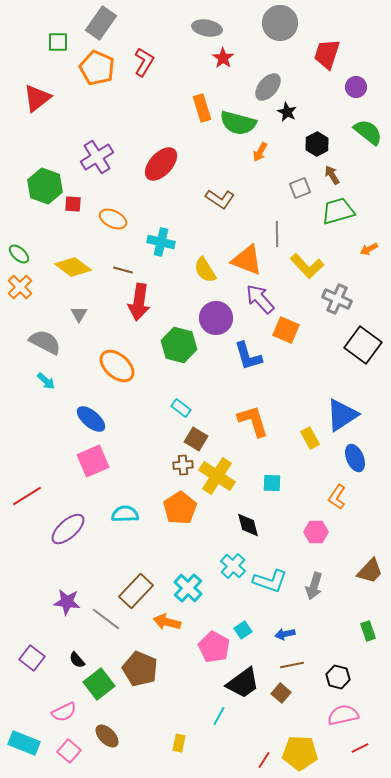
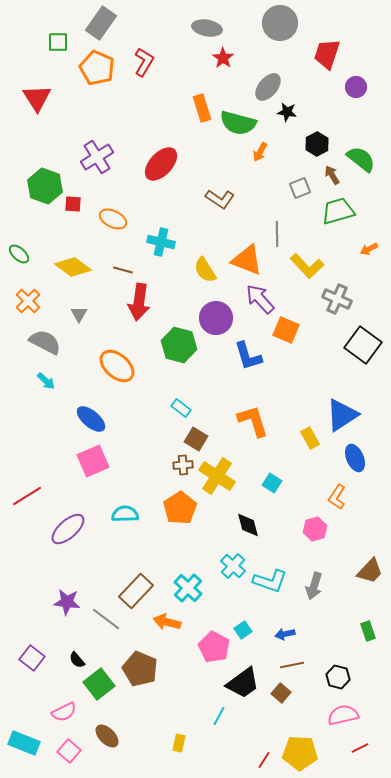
red triangle at (37, 98): rotated 24 degrees counterclockwise
black star at (287, 112): rotated 18 degrees counterclockwise
green semicircle at (368, 132): moved 7 px left, 27 px down
orange cross at (20, 287): moved 8 px right, 14 px down
cyan square at (272, 483): rotated 30 degrees clockwise
pink hexagon at (316, 532): moved 1 px left, 3 px up; rotated 15 degrees counterclockwise
